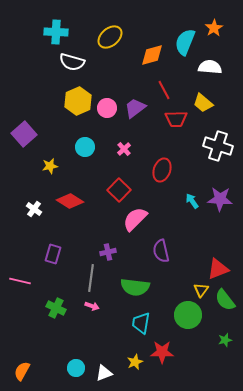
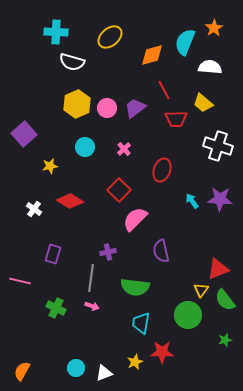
yellow hexagon at (78, 101): moved 1 px left, 3 px down
